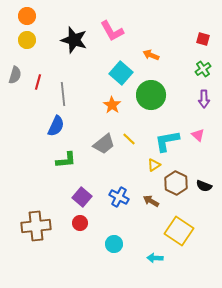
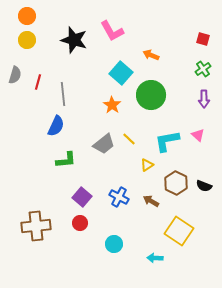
yellow triangle: moved 7 px left
